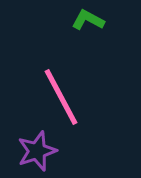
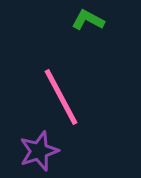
purple star: moved 2 px right
